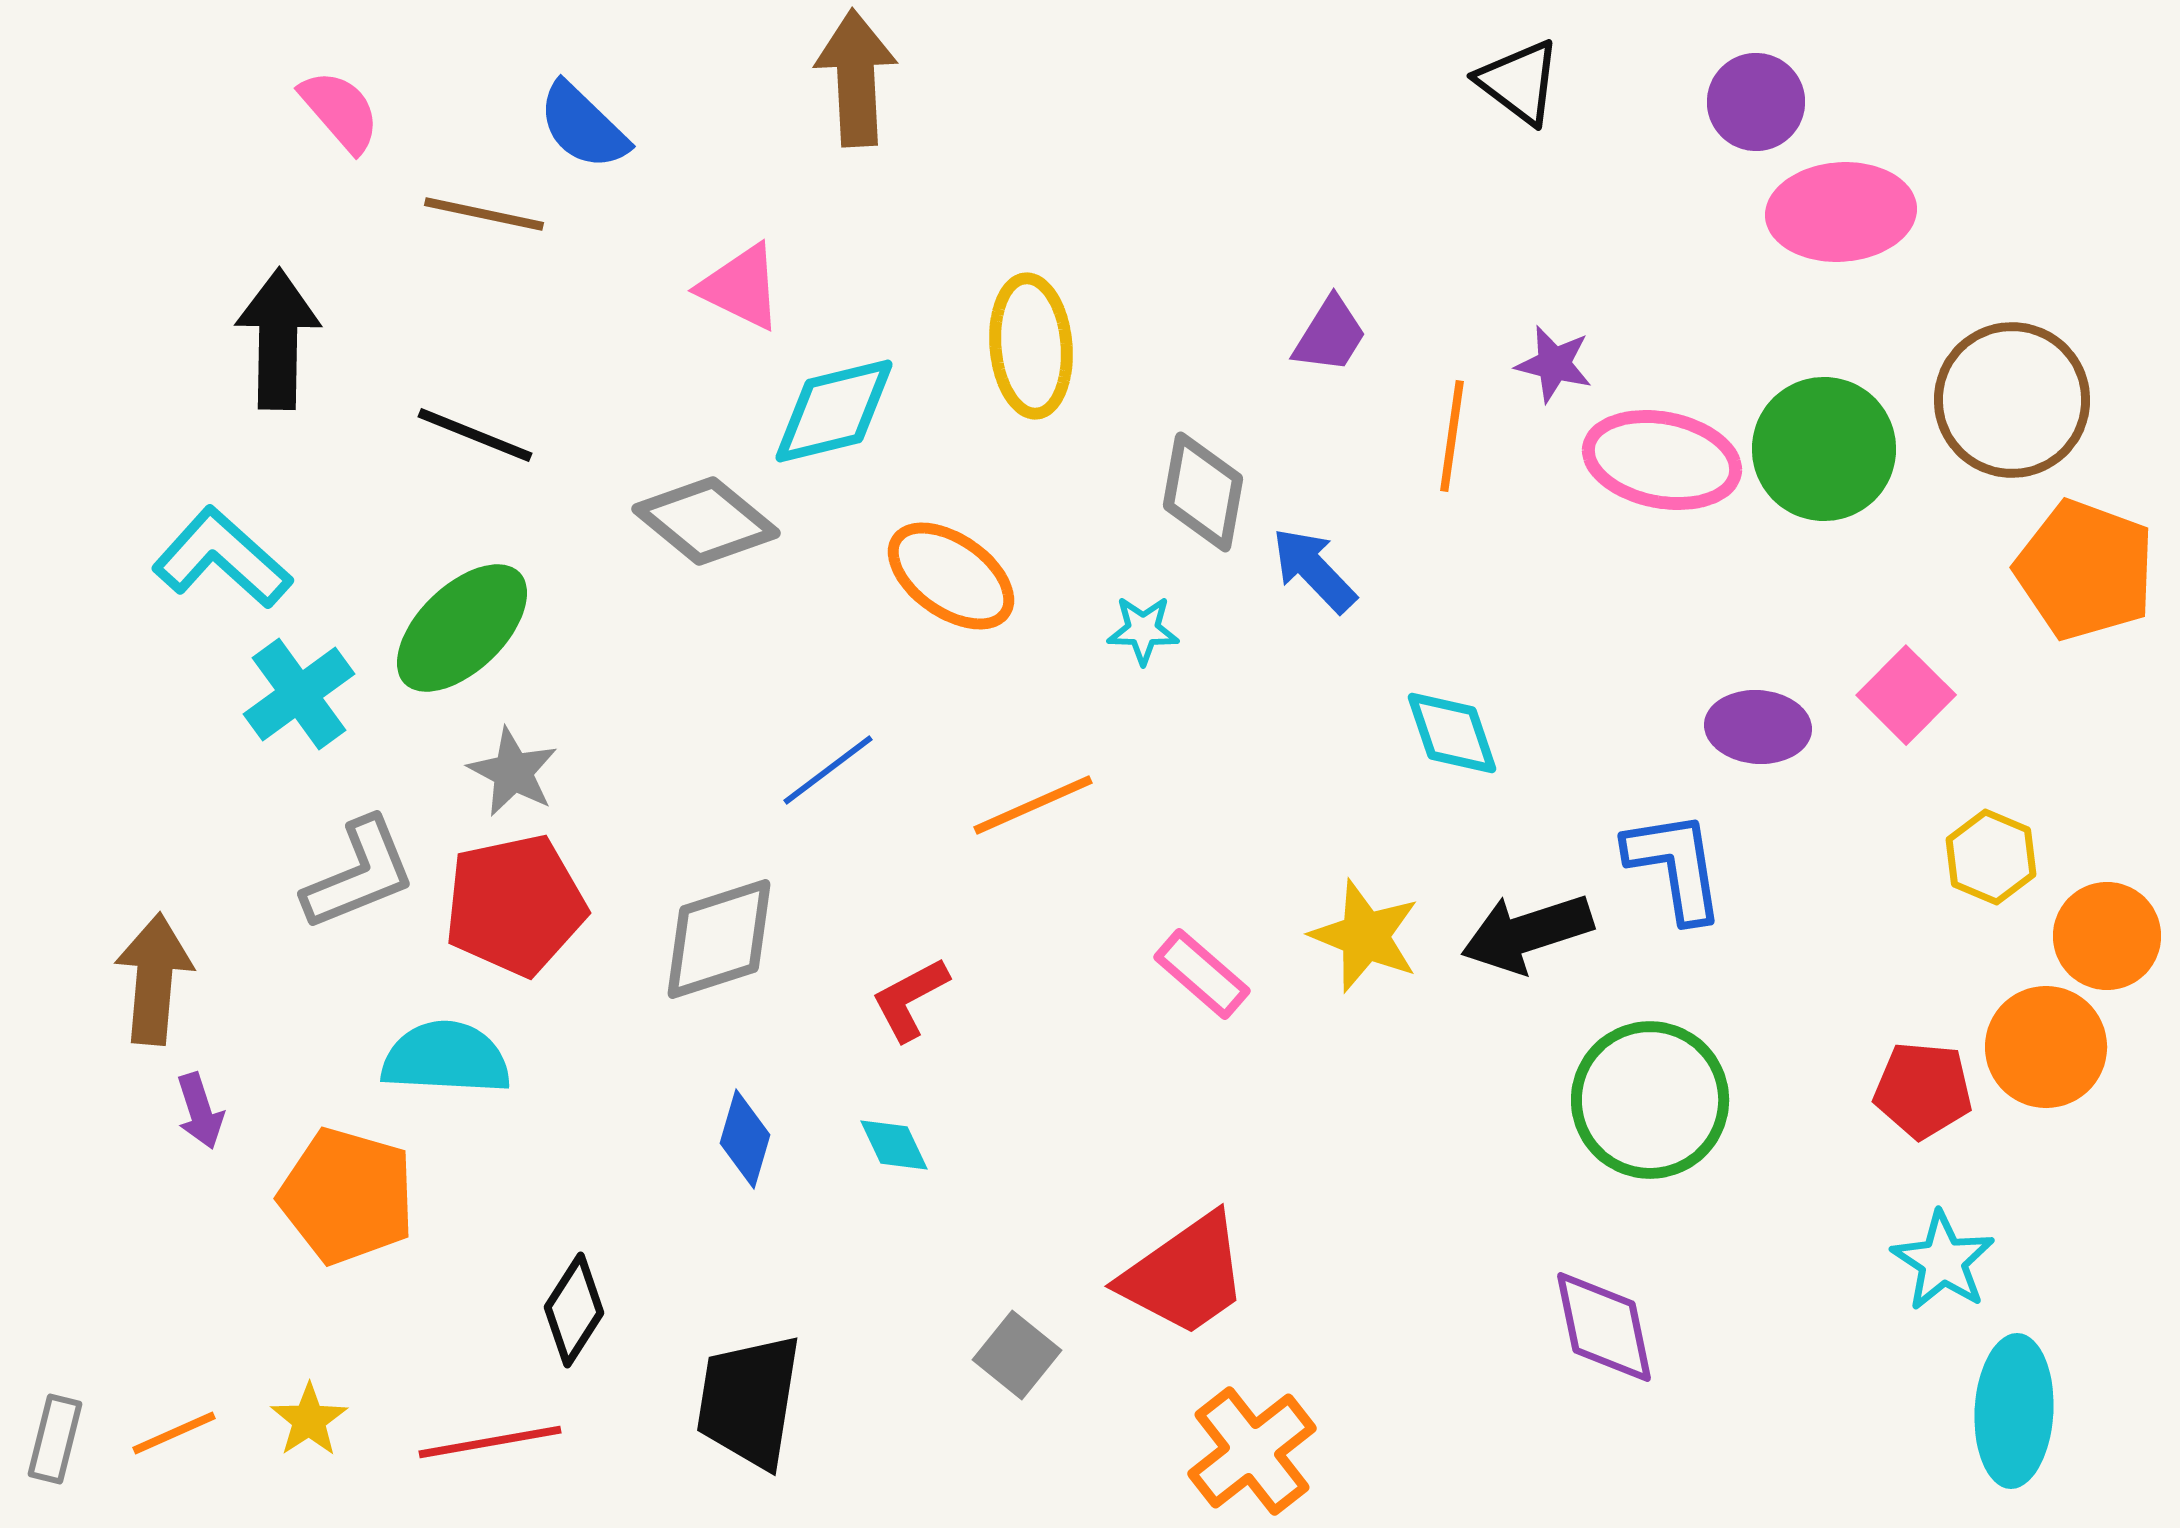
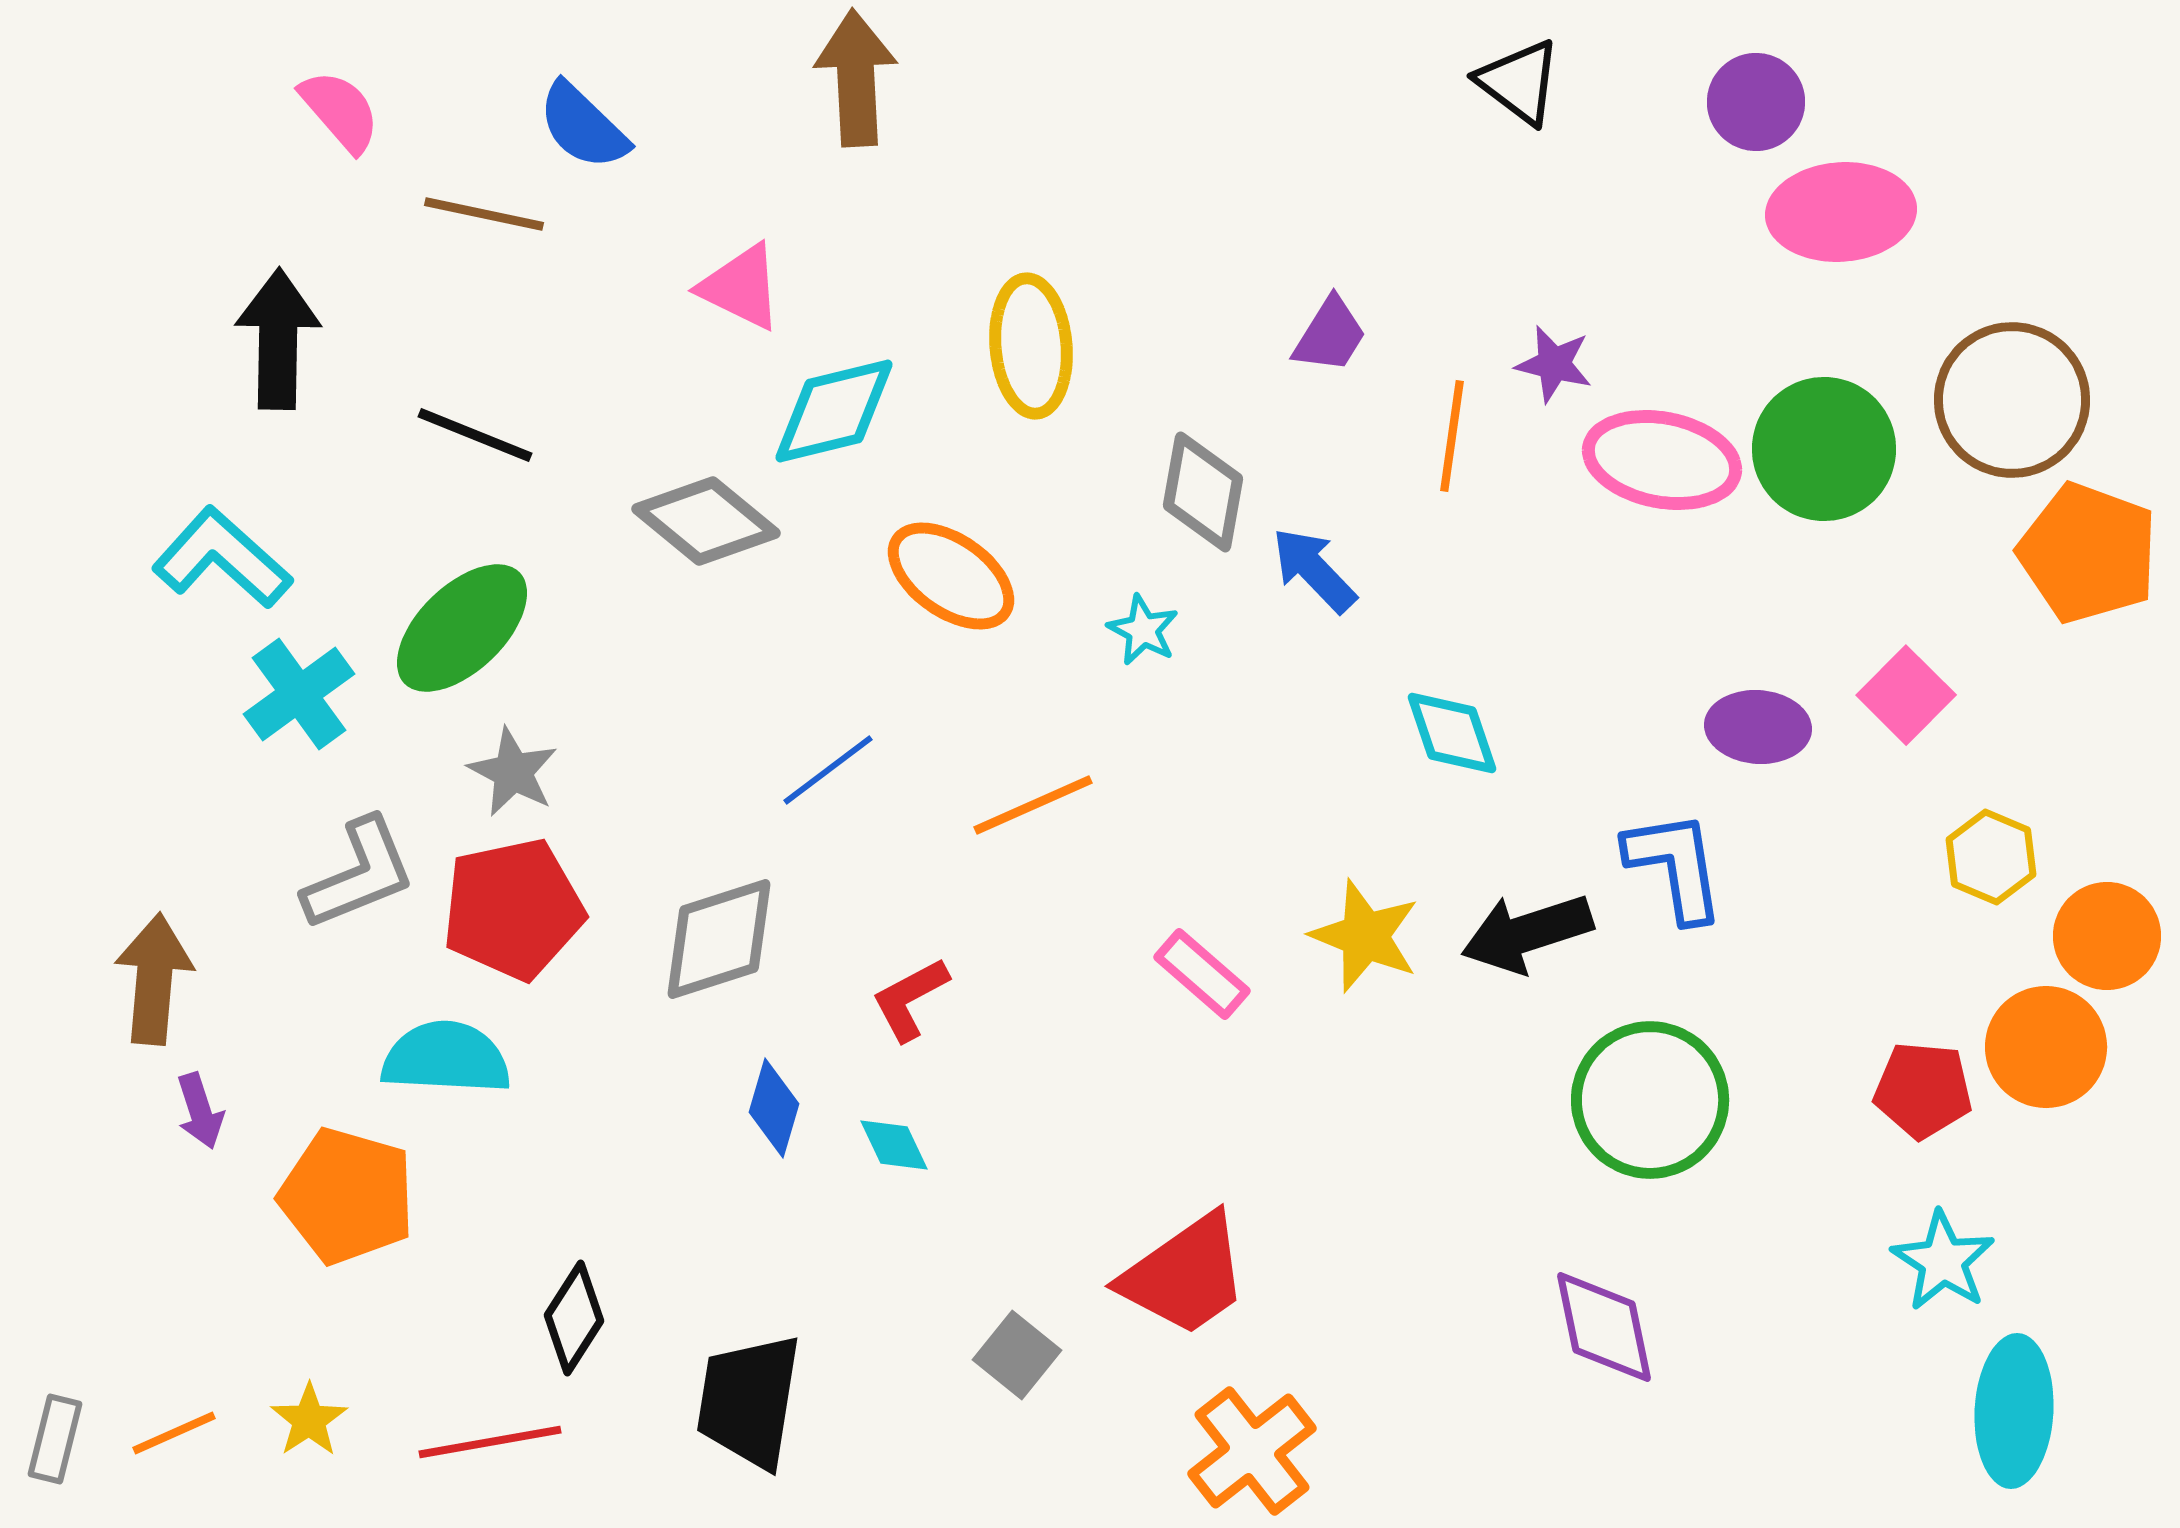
orange pentagon at (2085, 570): moved 3 px right, 17 px up
cyan star at (1143, 630): rotated 26 degrees clockwise
red pentagon at (515, 905): moved 2 px left, 4 px down
blue diamond at (745, 1139): moved 29 px right, 31 px up
black diamond at (574, 1310): moved 8 px down
